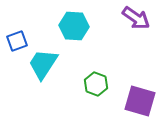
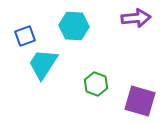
purple arrow: rotated 40 degrees counterclockwise
blue square: moved 8 px right, 5 px up
